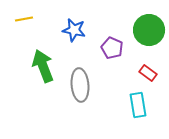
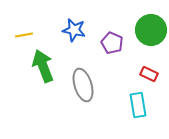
yellow line: moved 16 px down
green circle: moved 2 px right
purple pentagon: moved 5 px up
red rectangle: moved 1 px right, 1 px down; rotated 12 degrees counterclockwise
gray ellipse: moved 3 px right; rotated 12 degrees counterclockwise
